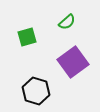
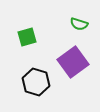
green semicircle: moved 12 px right, 2 px down; rotated 60 degrees clockwise
black hexagon: moved 9 px up
